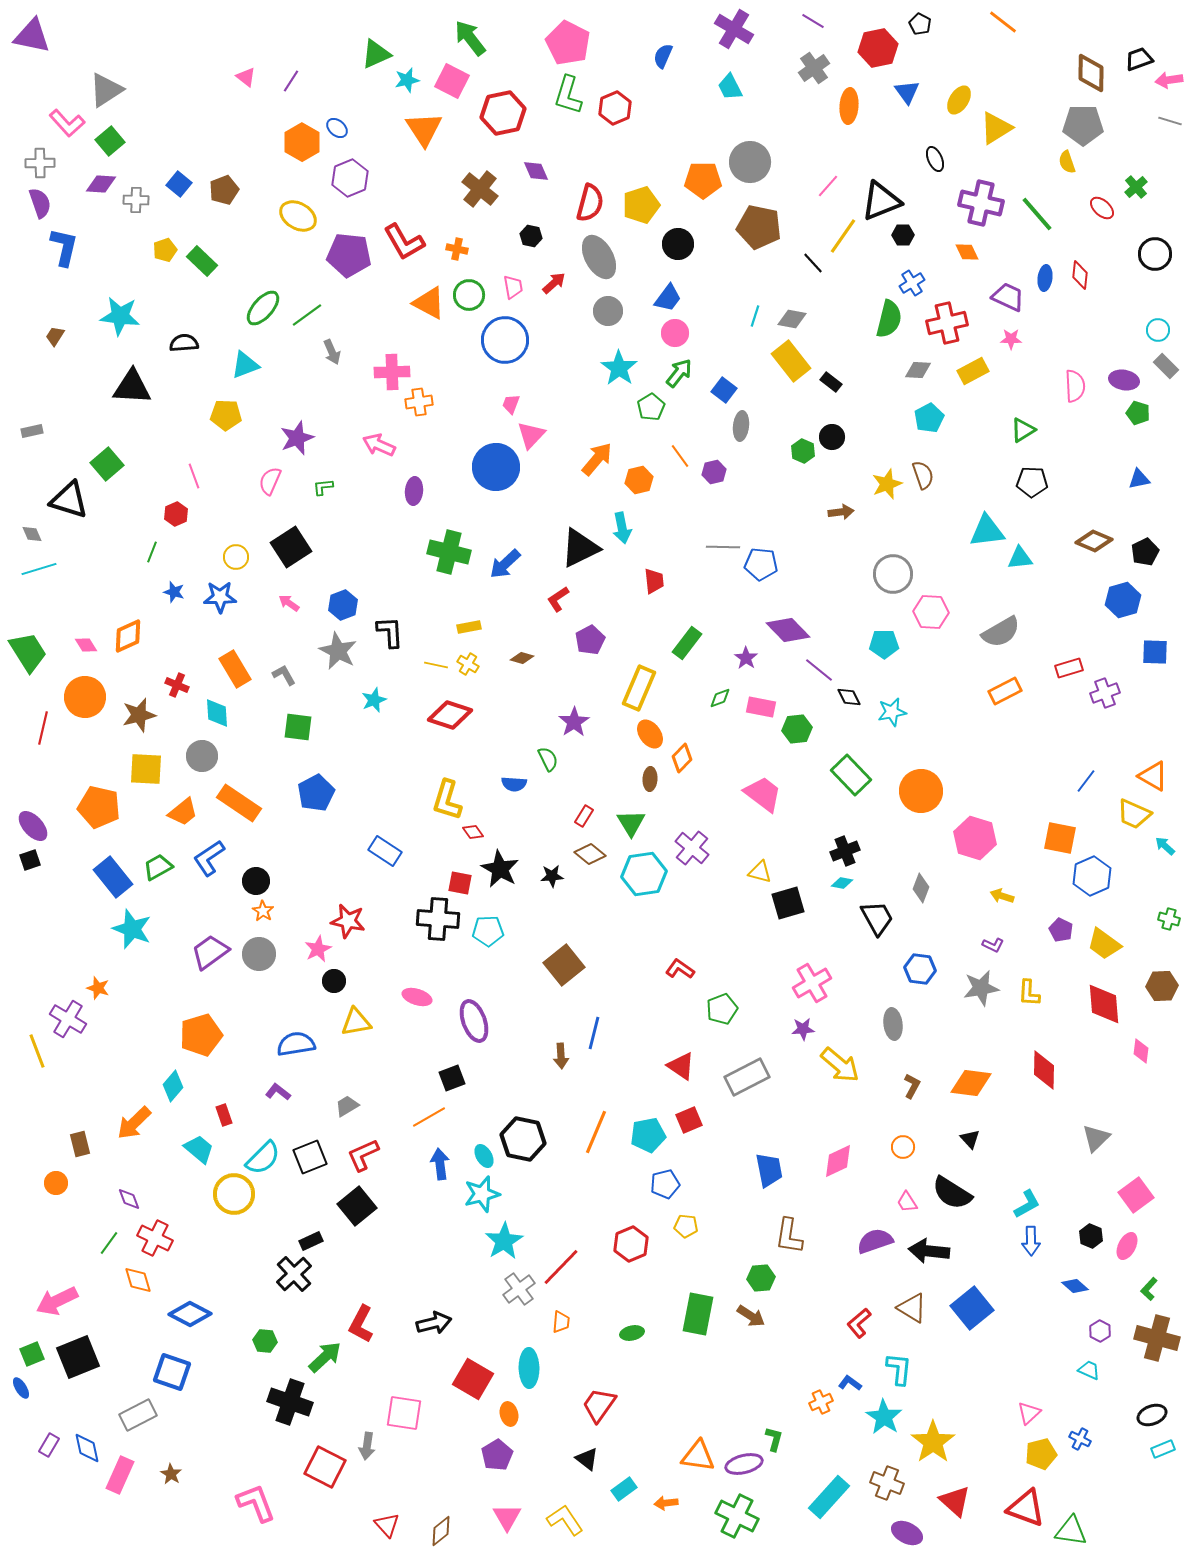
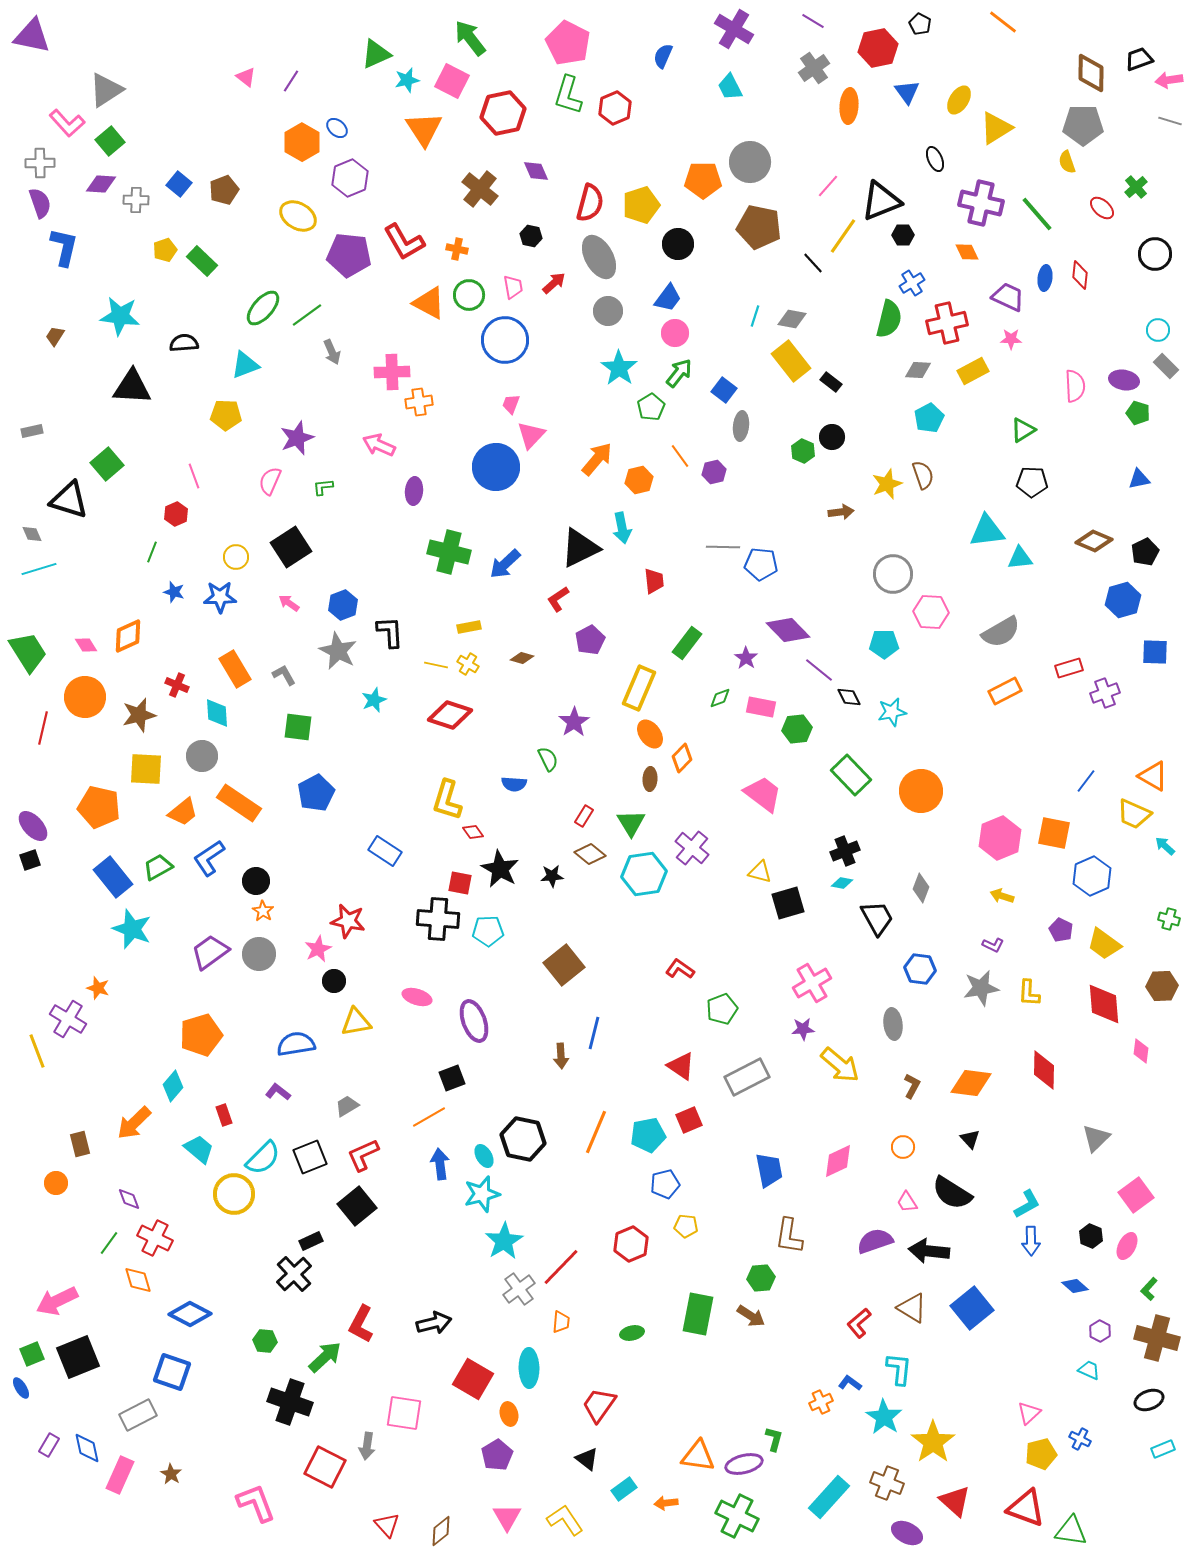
pink hexagon at (975, 838): moved 25 px right; rotated 21 degrees clockwise
orange square at (1060, 838): moved 6 px left, 5 px up
black ellipse at (1152, 1415): moved 3 px left, 15 px up
